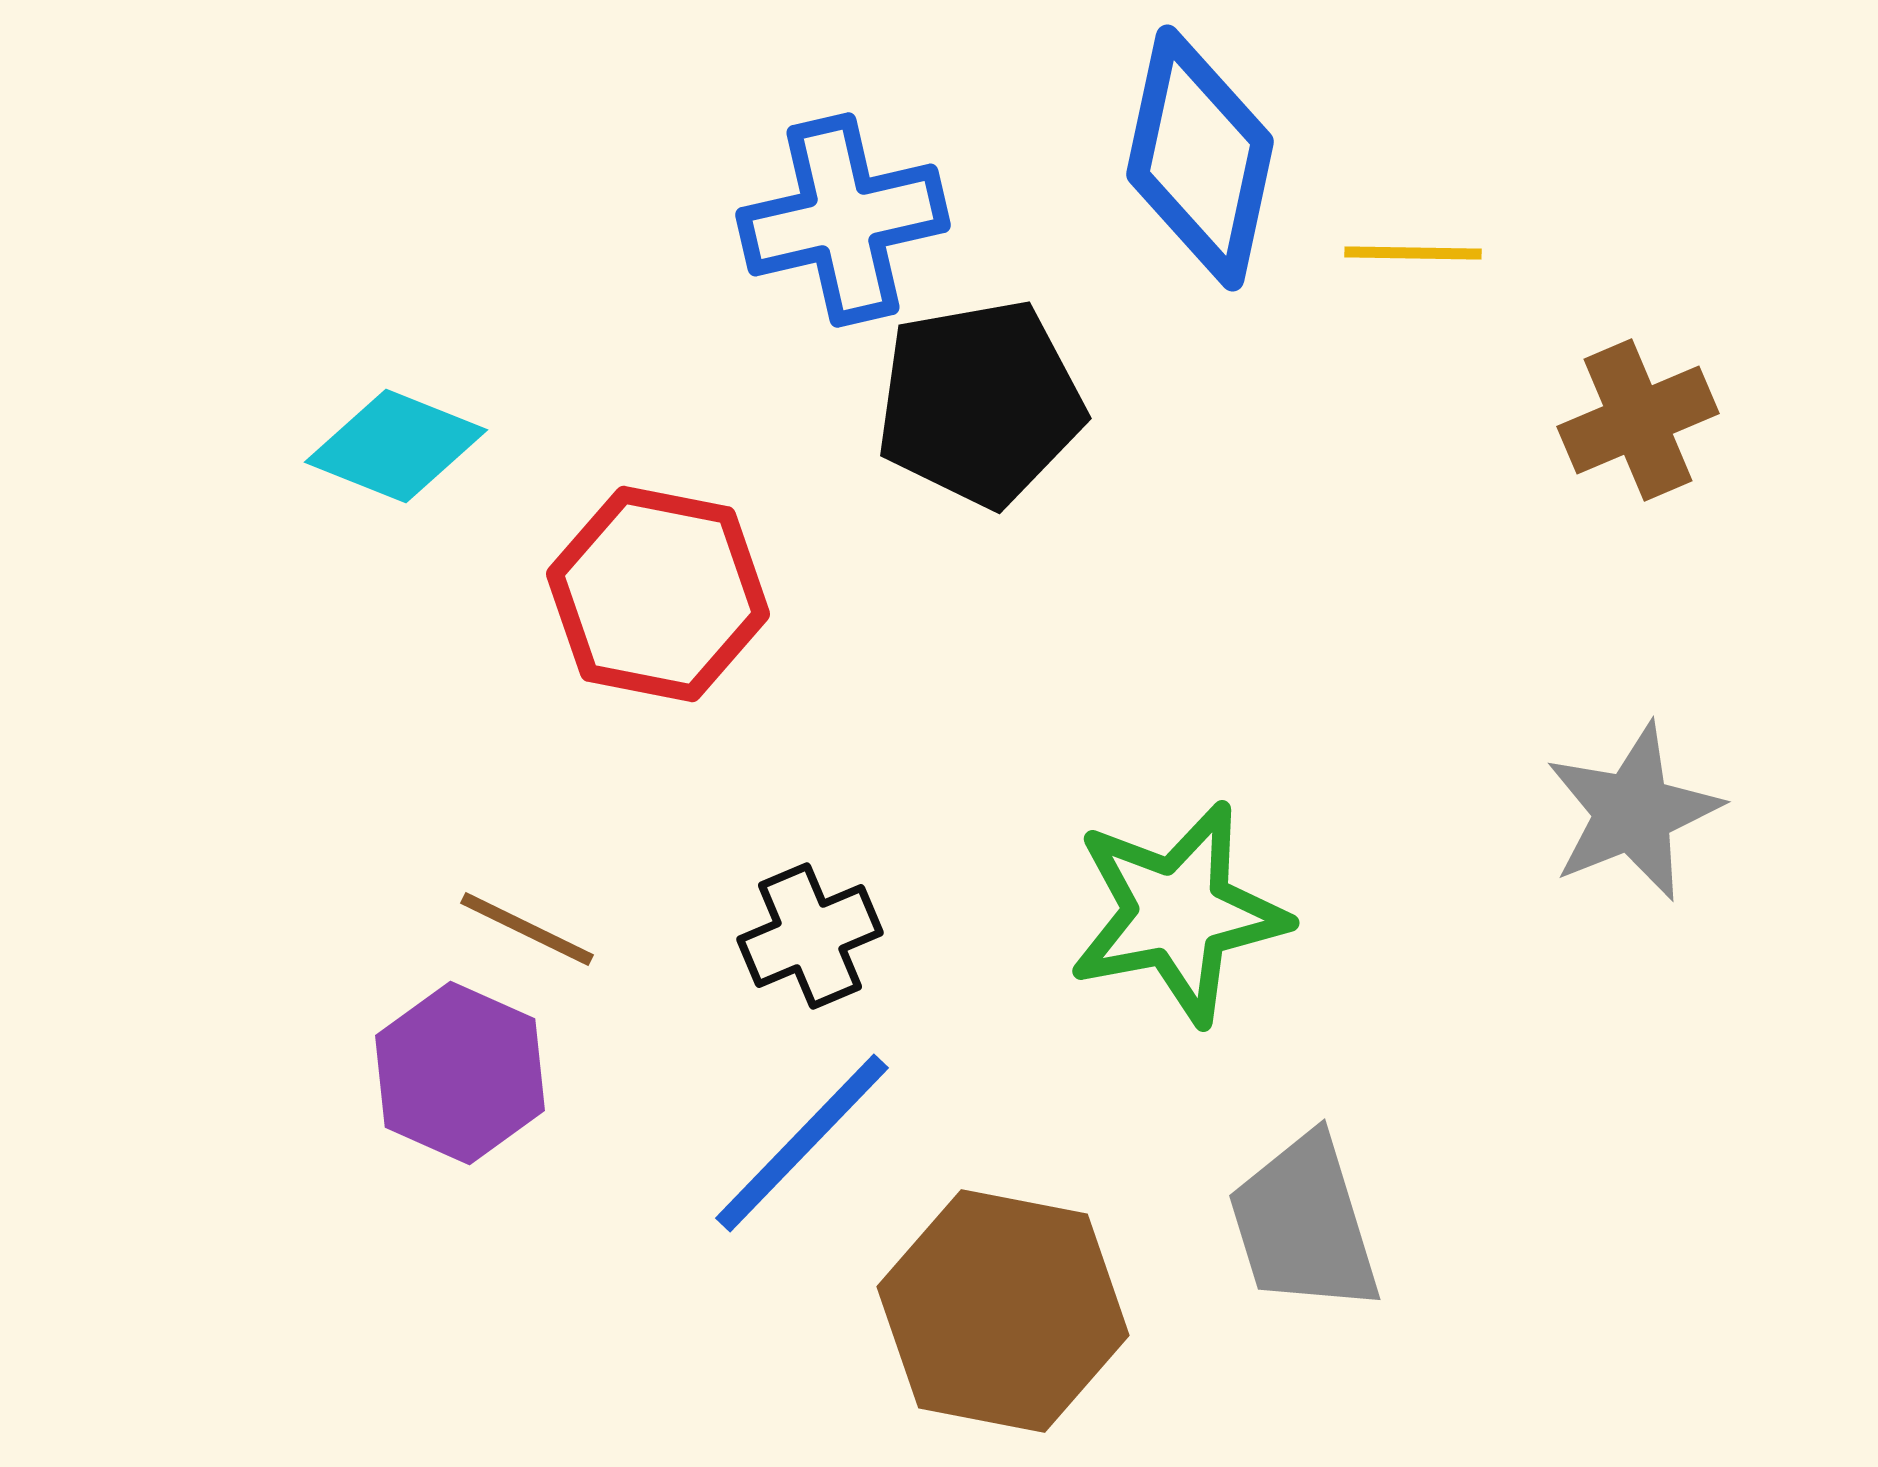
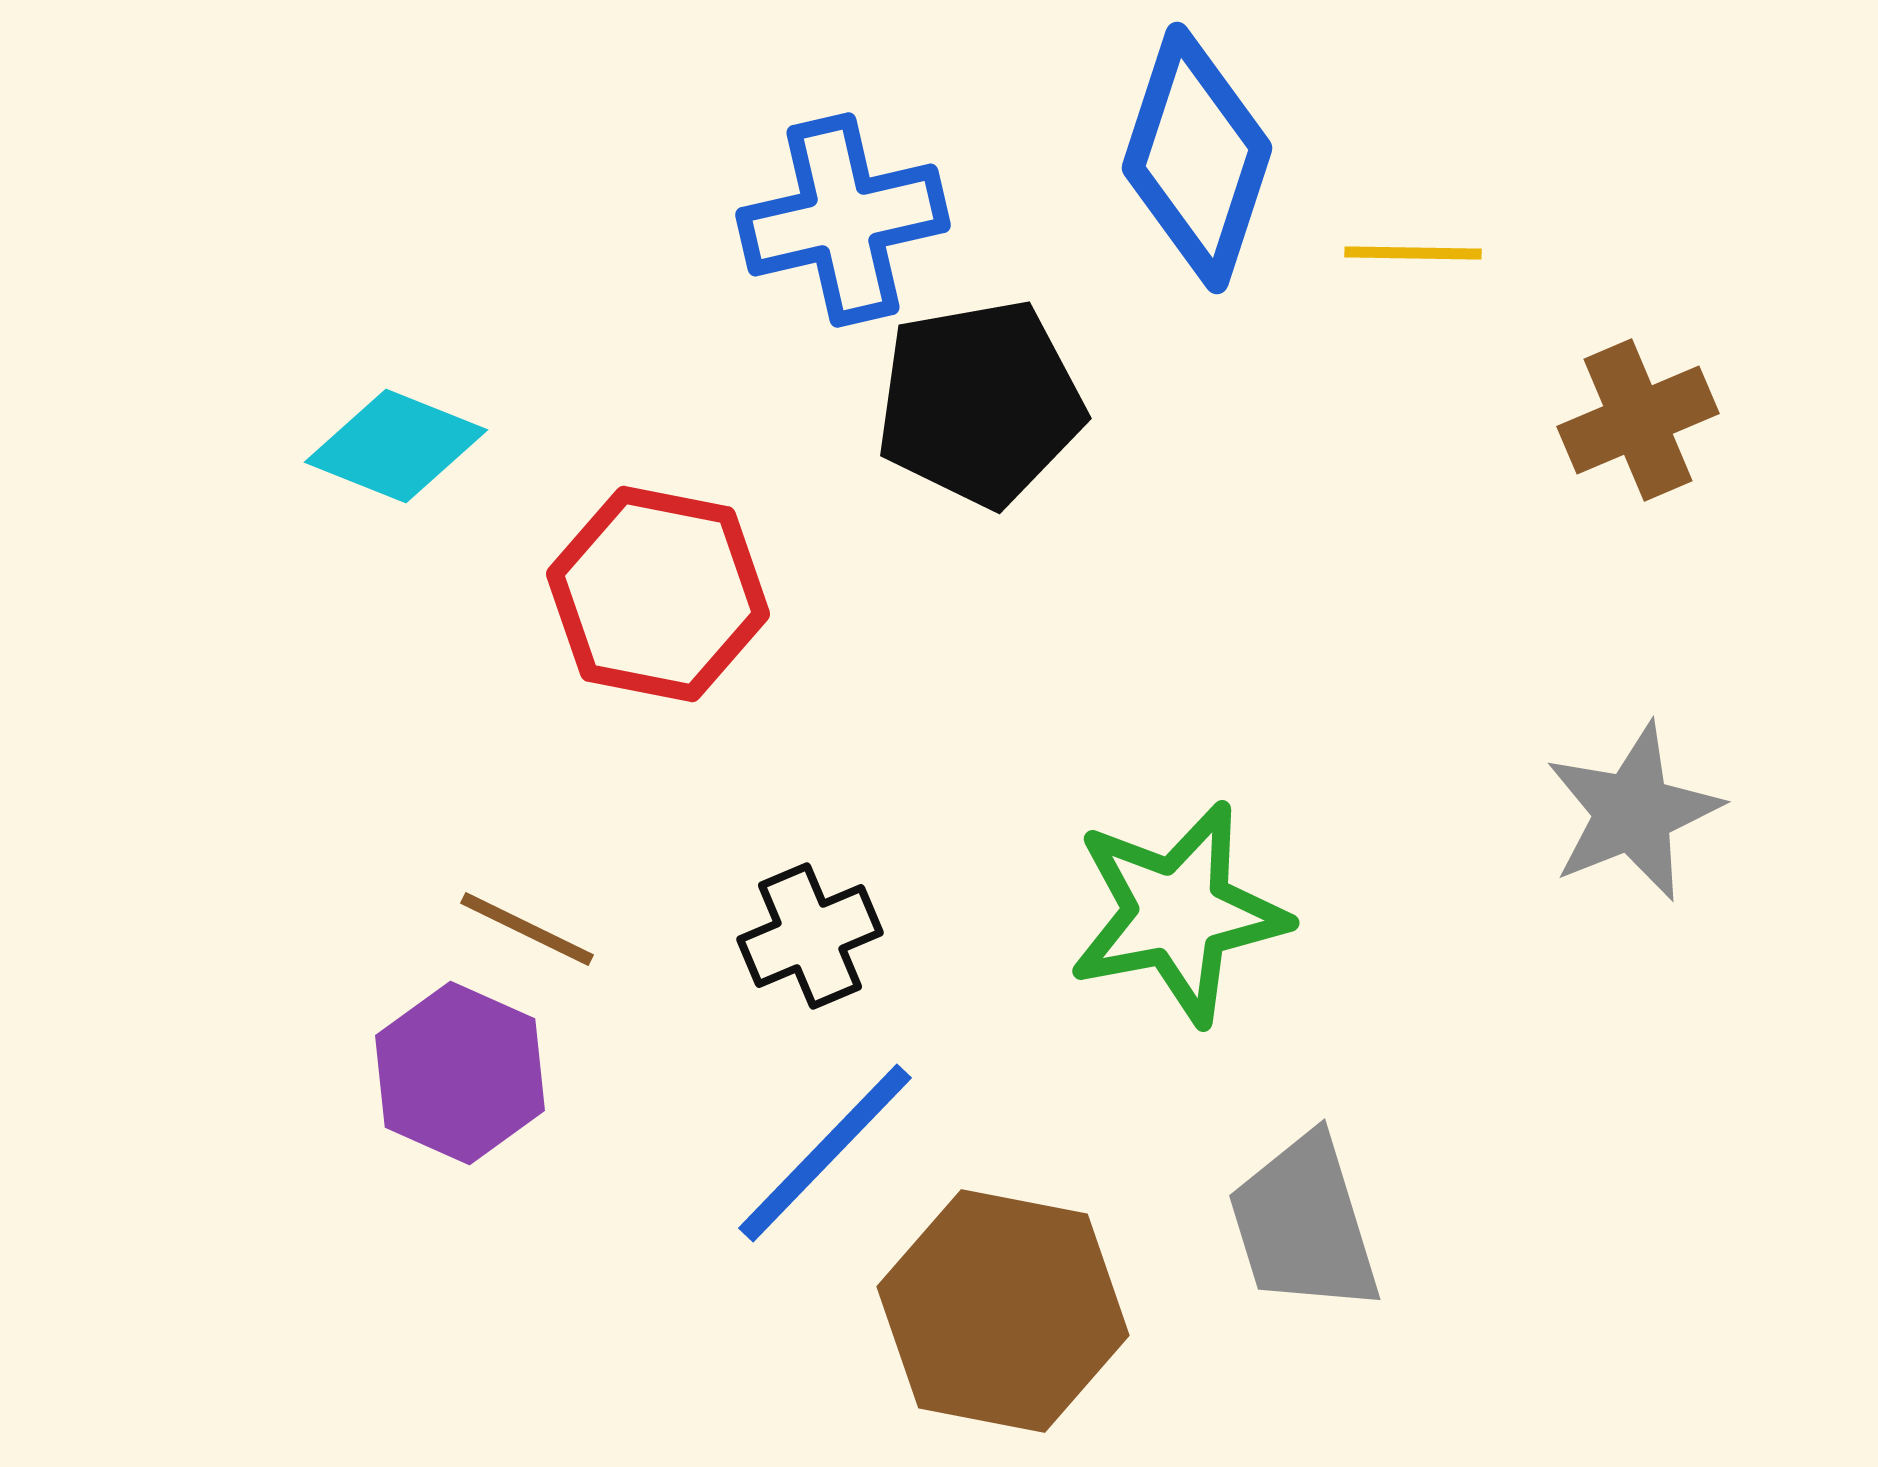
blue diamond: moved 3 px left; rotated 6 degrees clockwise
blue line: moved 23 px right, 10 px down
